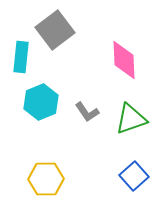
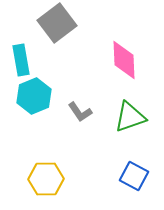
gray square: moved 2 px right, 7 px up
cyan rectangle: moved 3 px down; rotated 16 degrees counterclockwise
cyan hexagon: moved 7 px left, 6 px up
gray L-shape: moved 7 px left
green triangle: moved 1 px left, 2 px up
blue square: rotated 20 degrees counterclockwise
